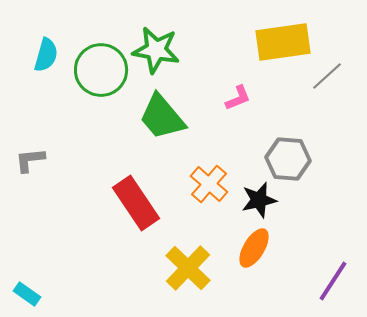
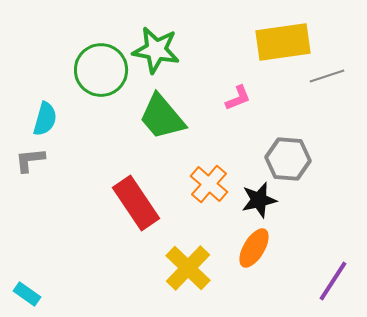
cyan semicircle: moved 1 px left, 64 px down
gray line: rotated 24 degrees clockwise
